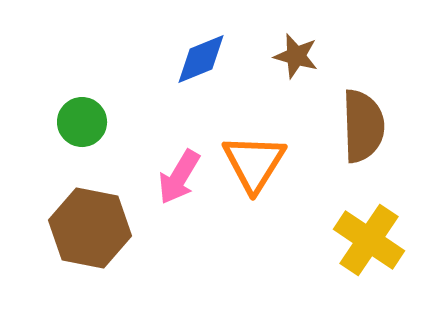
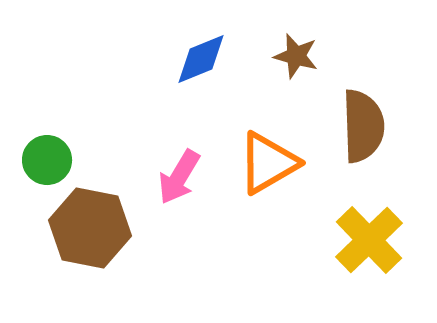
green circle: moved 35 px left, 38 px down
orange triangle: moved 14 px right; rotated 28 degrees clockwise
yellow cross: rotated 12 degrees clockwise
